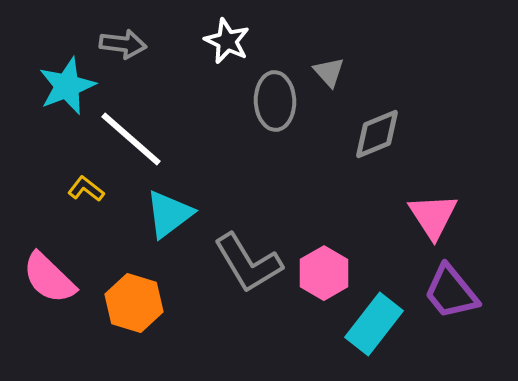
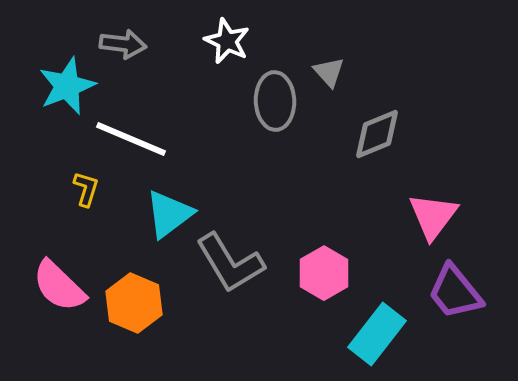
white line: rotated 18 degrees counterclockwise
yellow L-shape: rotated 69 degrees clockwise
pink triangle: rotated 10 degrees clockwise
gray L-shape: moved 18 px left
pink semicircle: moved 10 px right, 8 px down
purple trapezoid: moved 4 px right
orange hexagon: rotated 6 degrees clockwise
cyan rectangle: moved 3 px right, 10 px down
